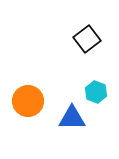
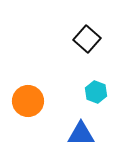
black square: rotated 12 degrees counterclockwise
blue triangle: moved 9 px right, 16 px down
